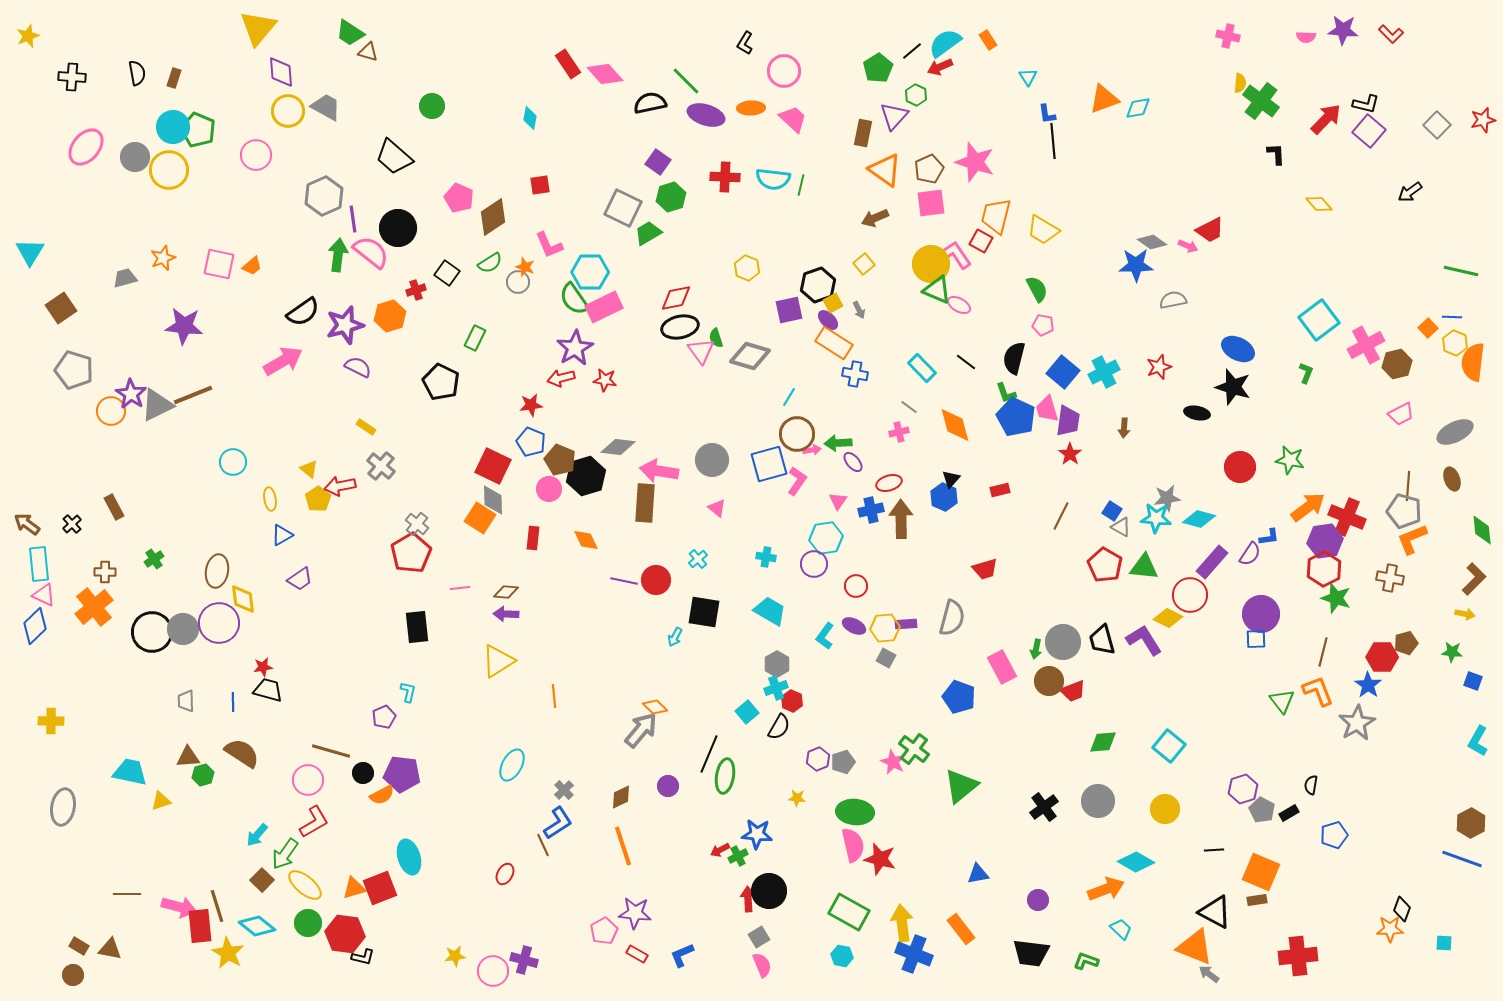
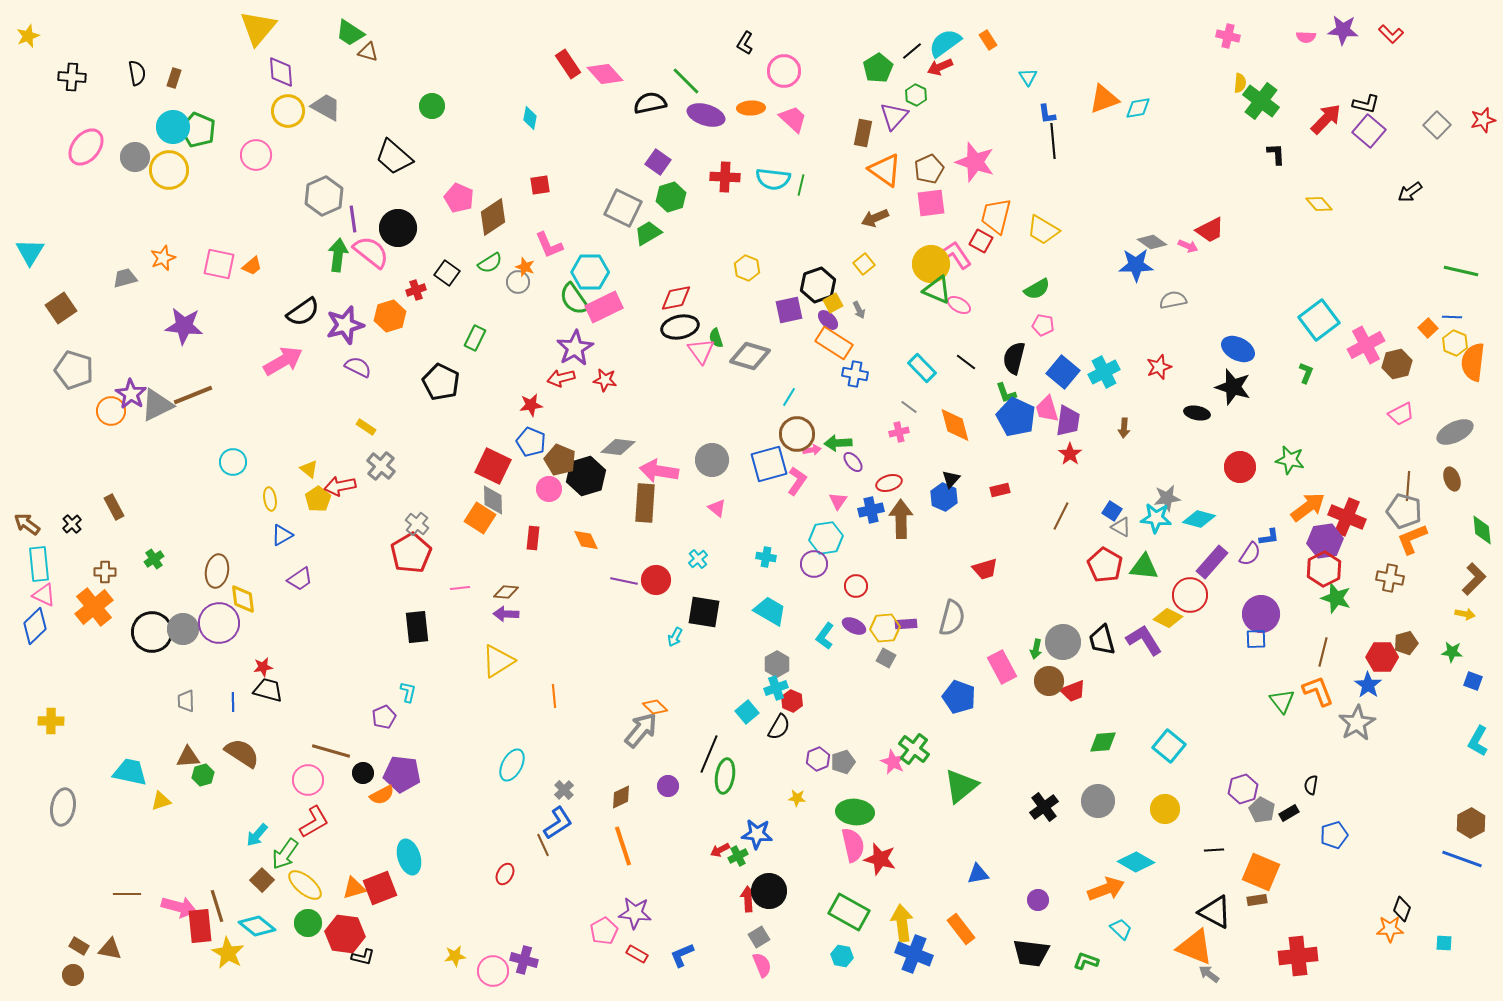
green semicircle at (1037, 289): rotated 88 degrees clockwise
